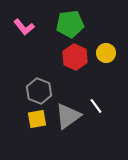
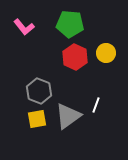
green pentagon: rotated 12 degrees clockwise
white line: moved 1 px up; rotated 56 degrees clockwise
